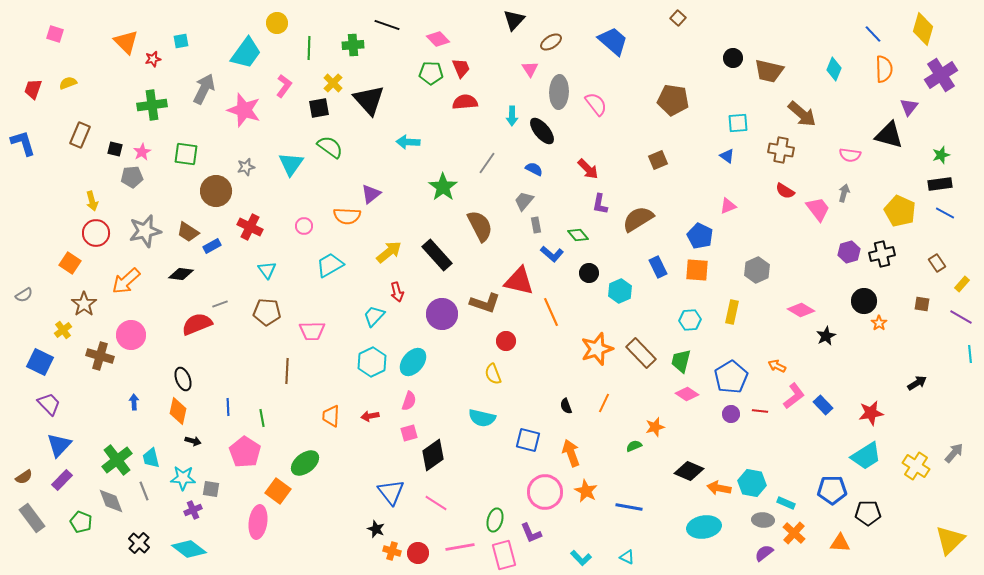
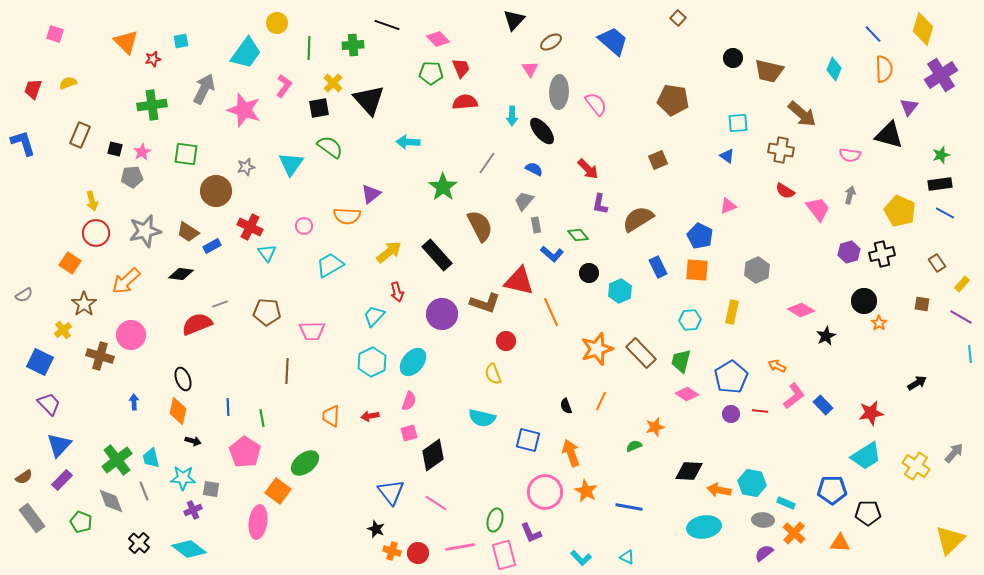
gray arrow at (844, 193): moved 6 px right, 2 px down
cyan triangle at (267, 270): moved 17 px up
orange line at (604, 403): moved 3 px left, 2 px up
black diamond at (689, 471): rotated 20 degrees counterclockwise
orange arrow at (719, 488): moved 2 px down
